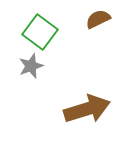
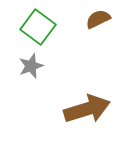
green square: moved 2 px left, 5 px up
